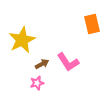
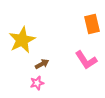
pink L-shape: moved 18 px right, 2 px up
